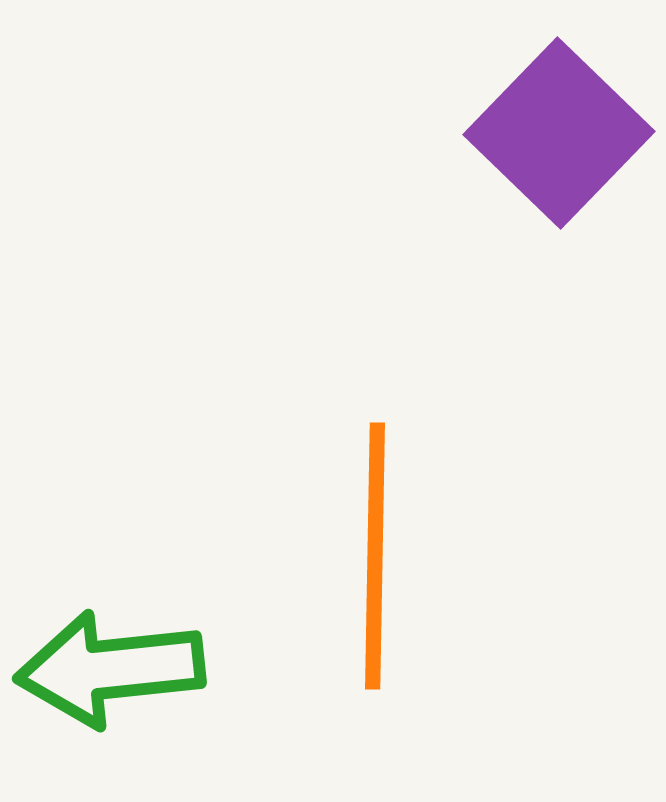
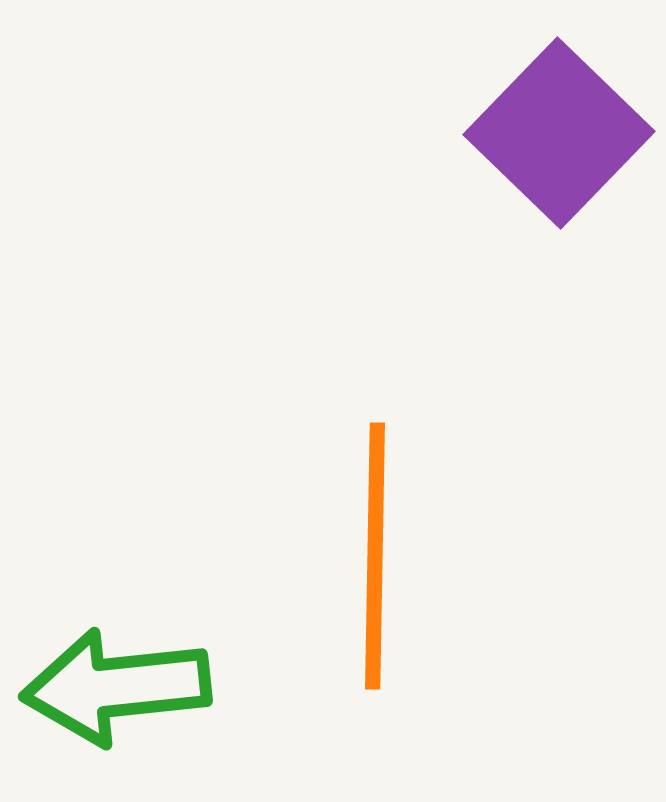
green arrow: moved 6 px right, 18 px down
